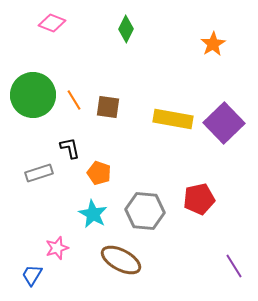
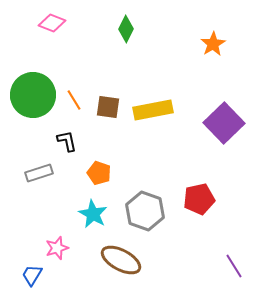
yellow rectangle: moved 20 px left, 9 px up; rotated 21 degrees counterclockwise
black L-shape: moved 3 px left, 7 px up
gray hexagon: rotated 15 degrees clockwise
